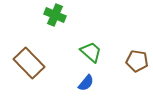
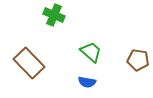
green cross: moved 1 px left
brown pentagon: moved 1 px right, 1 px up
blue semicircle: moved 1 px right, 1 px up; rotated 60 degrees clockwise
